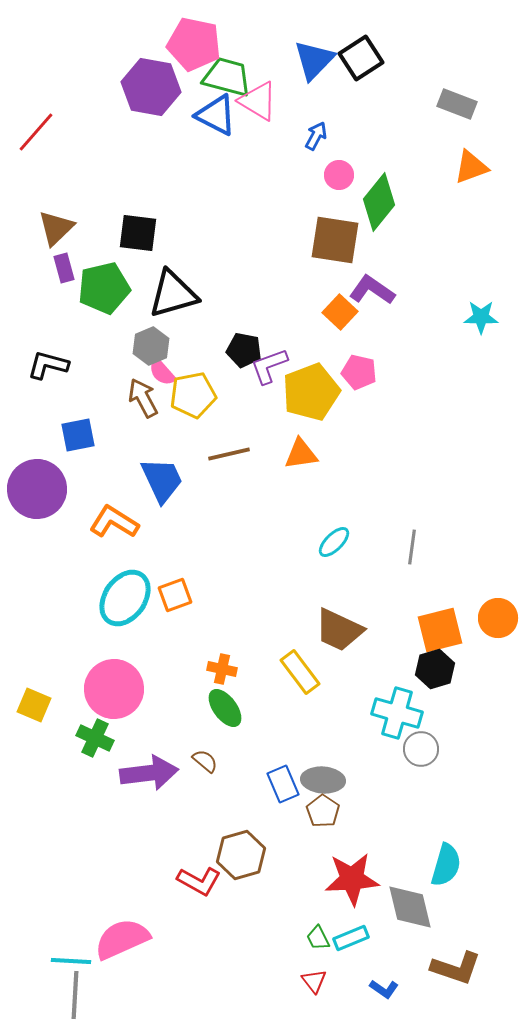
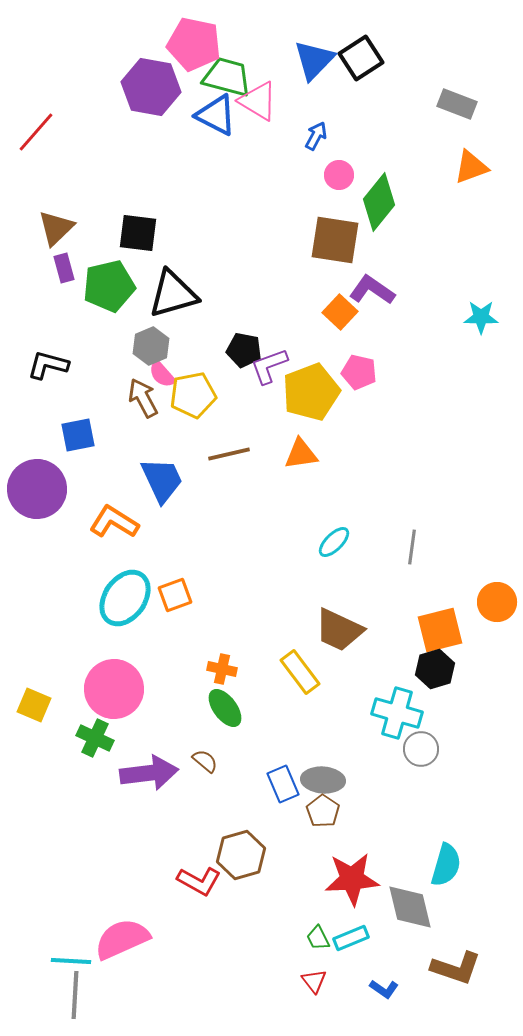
green pentagon at (104, 288): moved 5 px right, 2 px up
pink semicircle at (162, 372): moved 2 px down
orange circle at (498, 618): moved 1 px left, 16 px up
